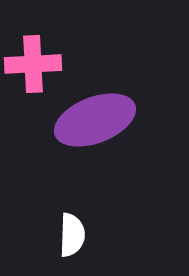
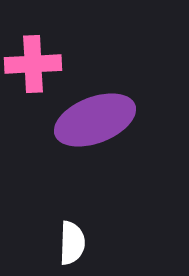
white semicircle: moved 8 px down
